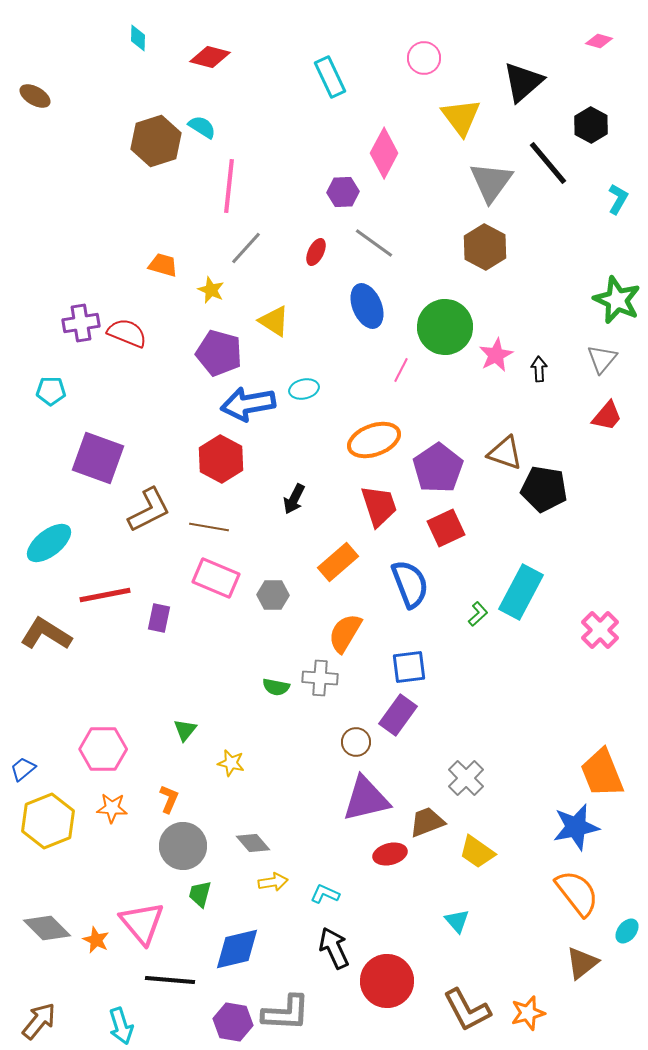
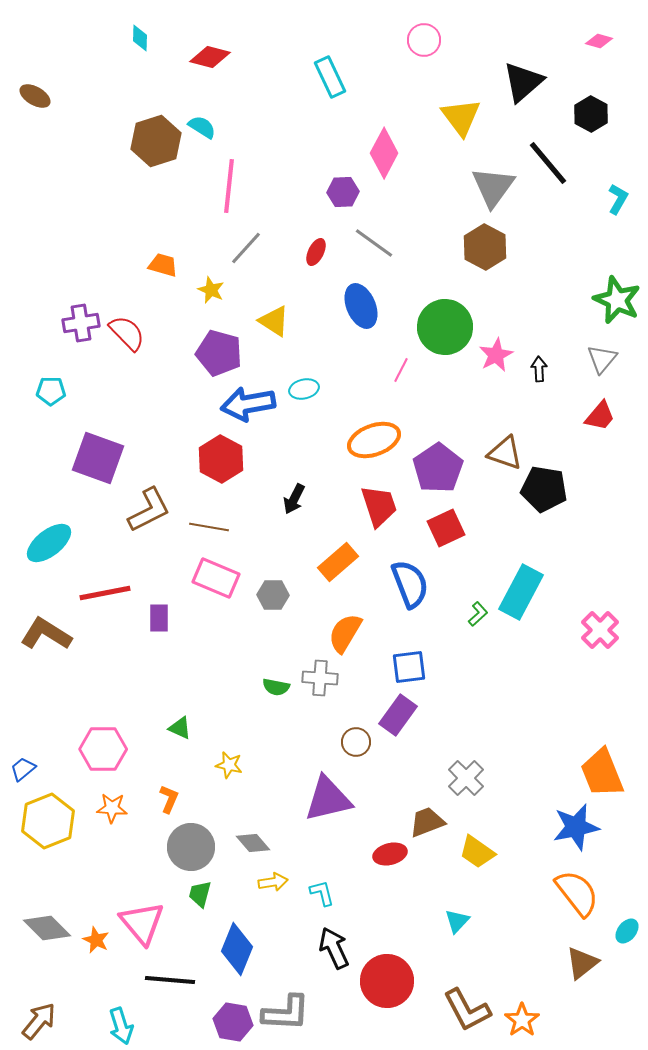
cyan diamond at (138, 38): moved 2 px right
pink circle at (424, 58): moved 18 px up
black hexagon at (591, 125): moved 11 px up
gray triangle at (491, 182): moved 2 px right, 5 px down
blue ellipse at (367, 306): moved 6 px left
red semicircle at (127, 333): rotated 24 degrees clockwise
red trapezoid at (607, 416): moved 7 px left
red line at (105, 595): moved 2 px up
purple rectangle at (159, 618): rotated 12 degrees counterclockwise
green triangle at (185, 730): moved 5 px left, 2 px up; rotated 45 degrees counterclockwise
yellow star at (231, 763): moved 2 px left, 2 px down
purple triangle at (366, 799): moved 38 px left
gray circle at (183, 846): moved 8 px right, 1 px down
cyan L-shape at (325, 894): moved 3 px left, 1 px up; rotated 52 degrees clockwise
cyan triangle at (457, 921): rotated 24 degrees clockwise
blue diamond at (237, 949): rotated 54 degrees counterclockwise
orange star at (528, 1013): moved 6 px left, 7 px down; rotated 20 degrees counterclockwise
